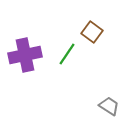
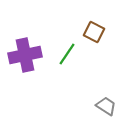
brown square: moved 2 px right; rotated 10 degrees counterclockwise
gray trapezoid: moved 3 px left
